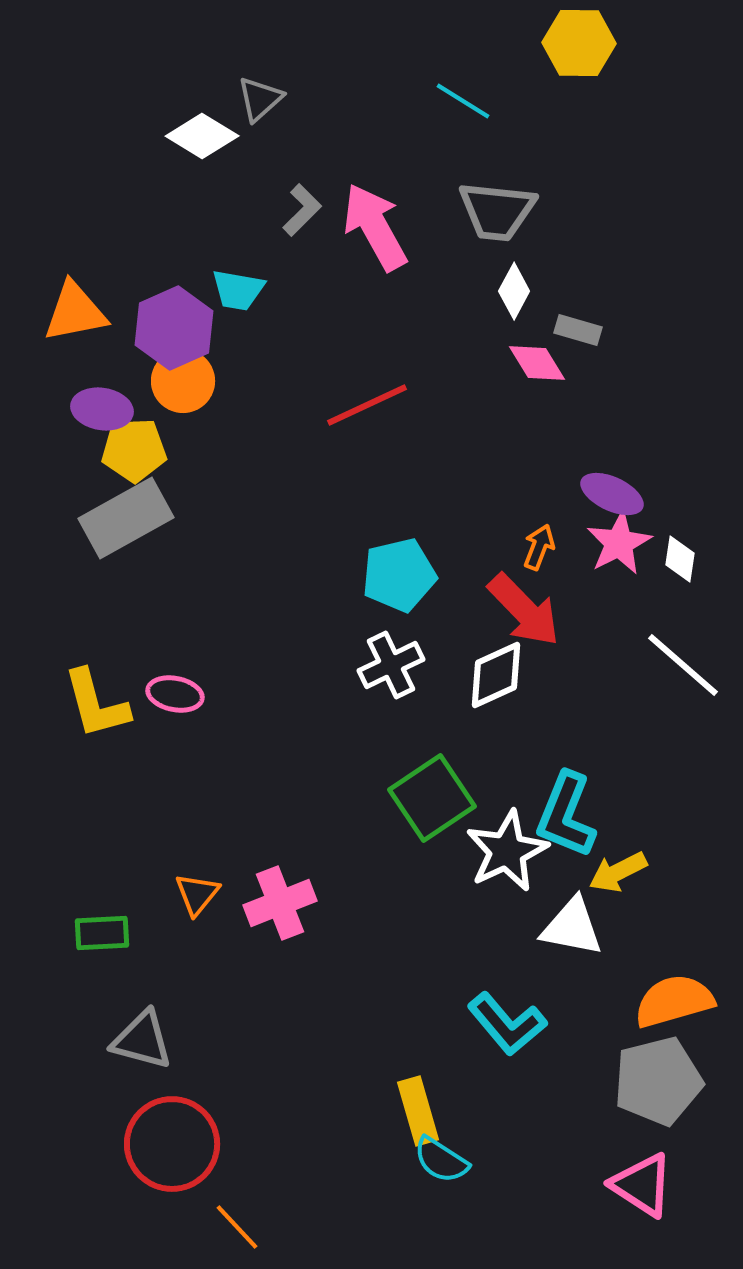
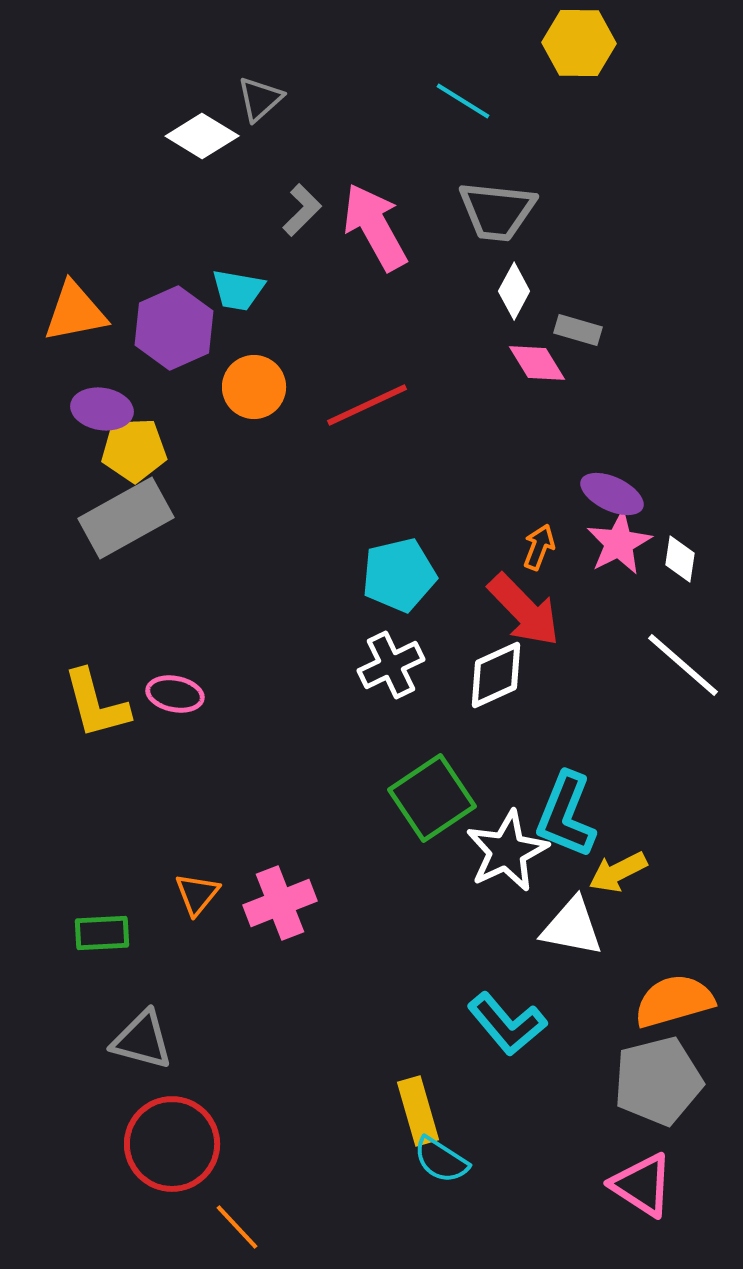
orange circle at (183, 381): moved 71 px right, 6 px down
